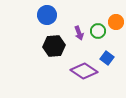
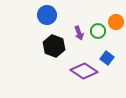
black hexagon: rotated 25 degrees clockwise
